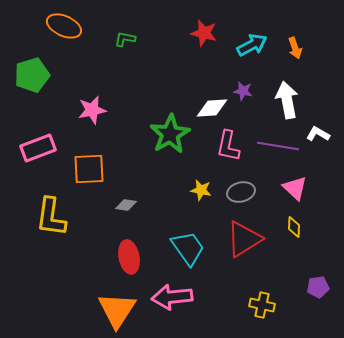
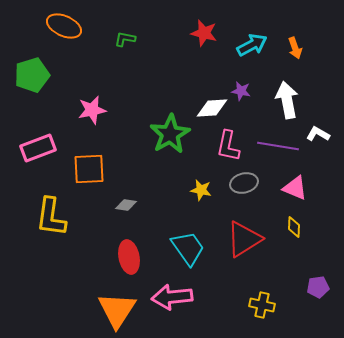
purple star: moved 2 px left
pink triangle: rotated 20 degrees counterclockwise
gray ellipse: moved 3 px right, 9 px up
